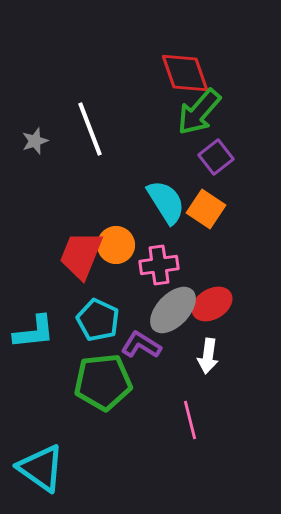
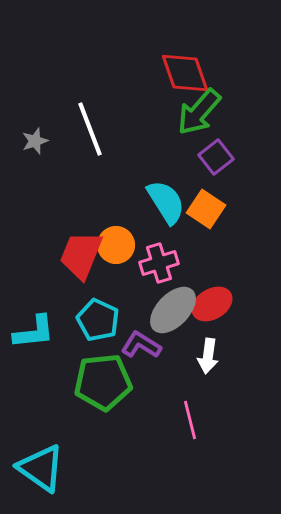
pink cross: moved 2 px up; rotated 9 degrees counterclockwise
